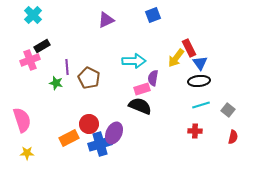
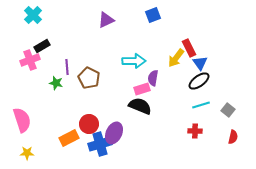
black ellipse: rotated 30 degrees counterclockwise
